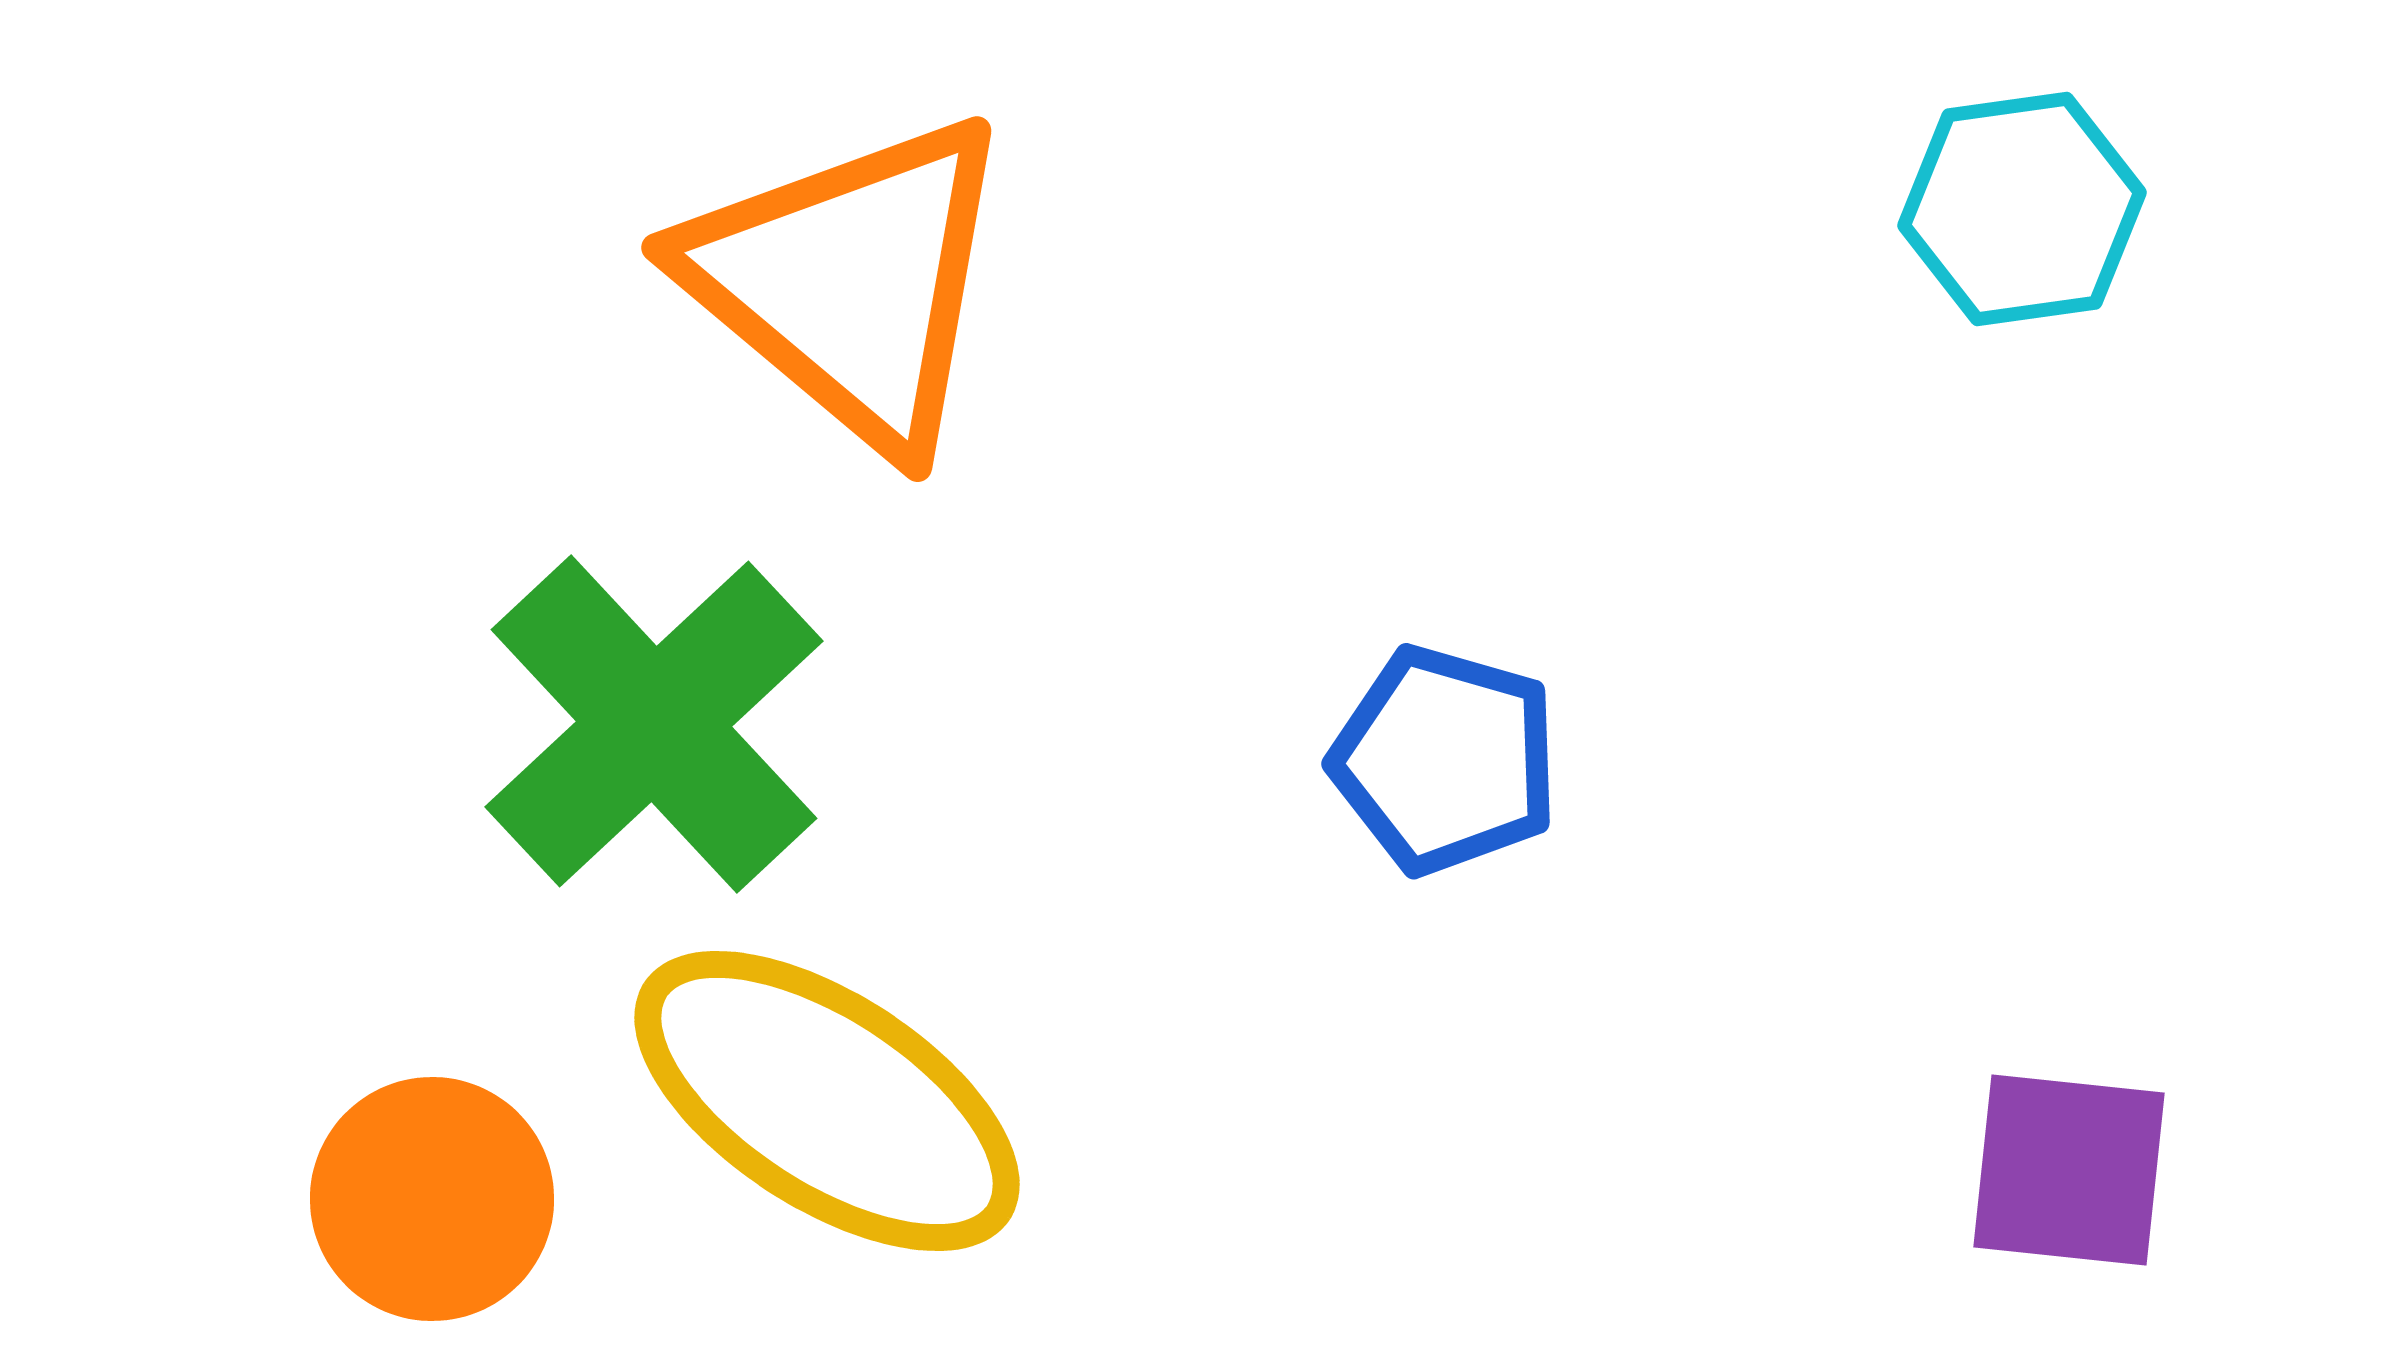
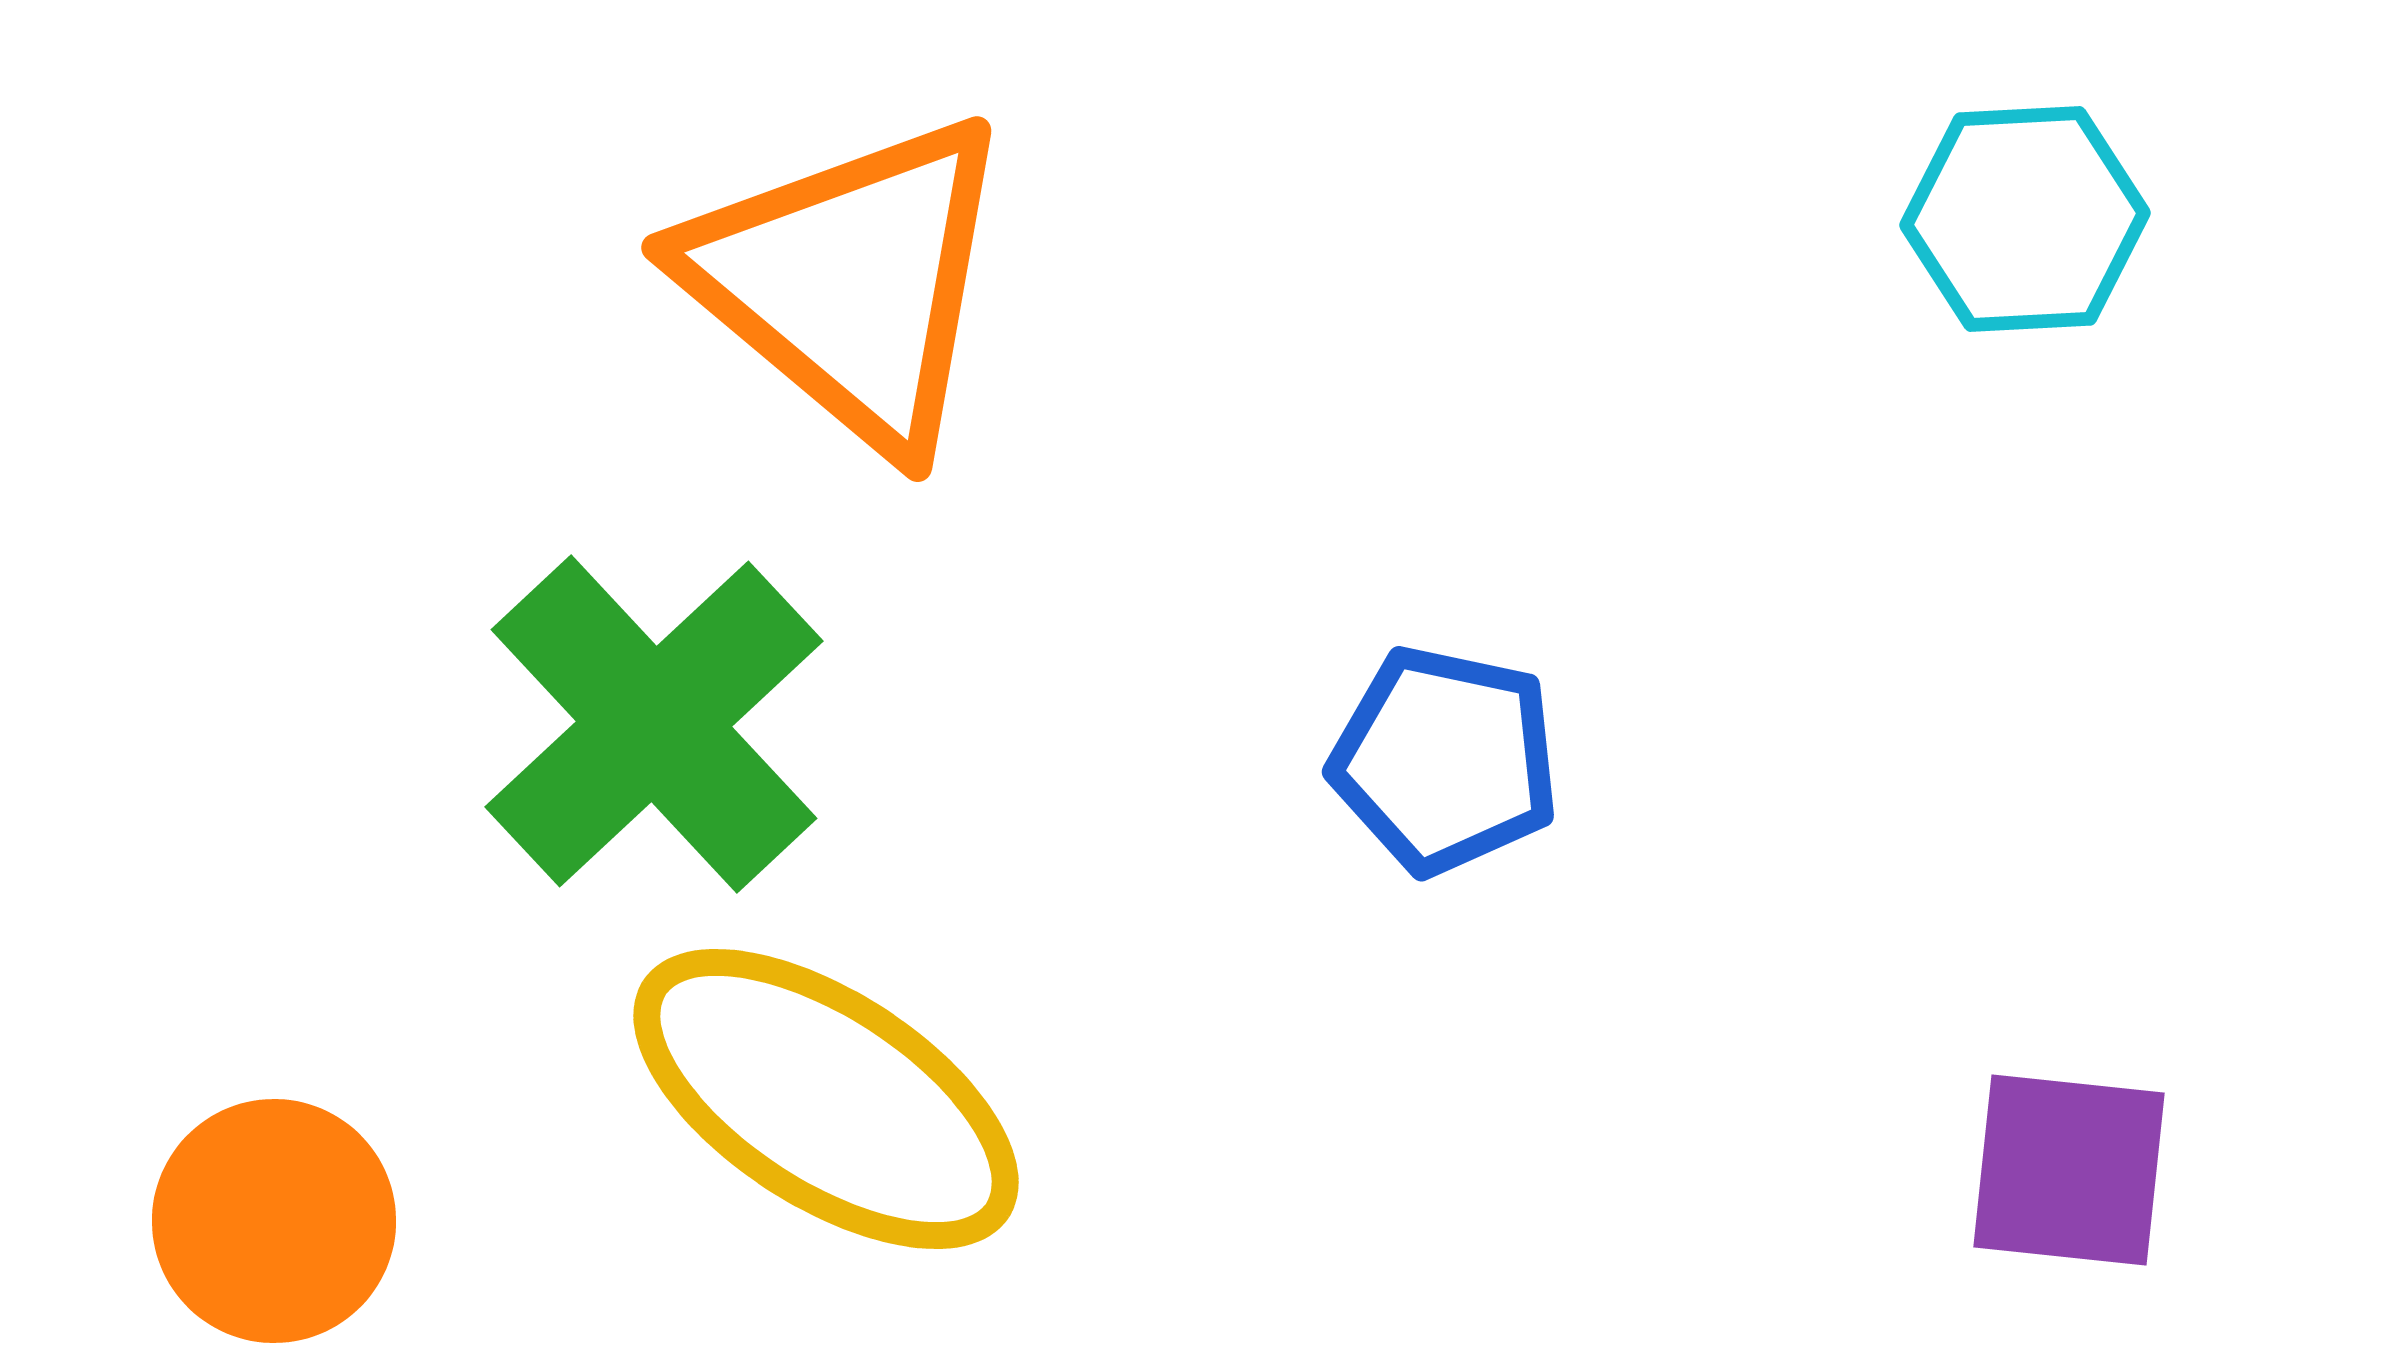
cyan hexagon: moved 3 px right, 10 px down; rotated 5 degrees clockwise
blue pentagon: rotated 4 degrees counterclockwise
yellow ellipse: moved 1 px left, 2 px up
orange circle: moved 158 px left, 22 px down
